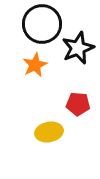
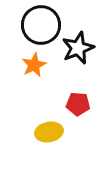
black circle: moved 1 px left, 1 px down
orange star: moved 1 px left
